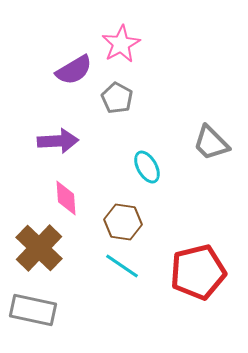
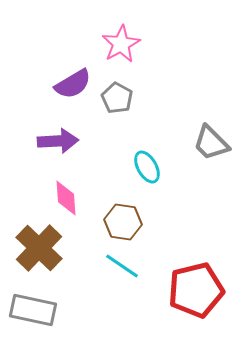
purple semicircle: moved 1 px left, 14 px down
red pentagon: moved 2 px left, 18 px down
